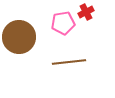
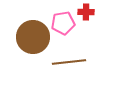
red cross: rotated 28 degrees clockwise
brown circle: moved 14 px right
